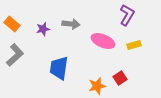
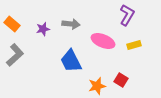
blue trapezoid: moved 12 px right, 7 px up; rotated 35 degrees counterclockwise
red square: moved 1 px right, 2 px down; rotated 24 degrees counterclockwise
